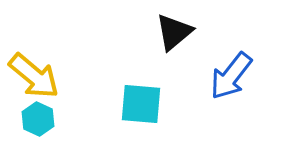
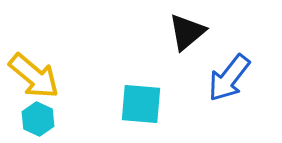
black triangle: moved 13 px right
blue arrow: moved 2 px left, 2 px down
